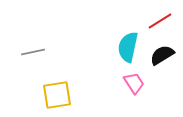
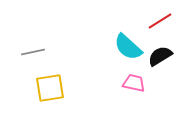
cyan semicircle: rotated 60 degrees counterclockwise
black semicircle: moved 2 px left, 1 px down
pink trapezoid: rotated 45 degrees counterclockwise
yellow square: moved 7 px left, 7 px up
